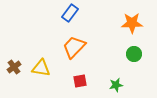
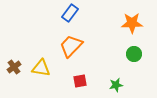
orange trapezoid: moved 3 px left, 1 px up
